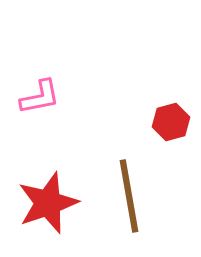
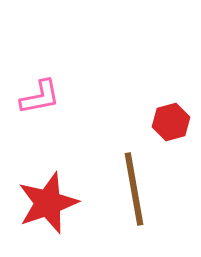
brown line: moved 5 px right, 7 px up
